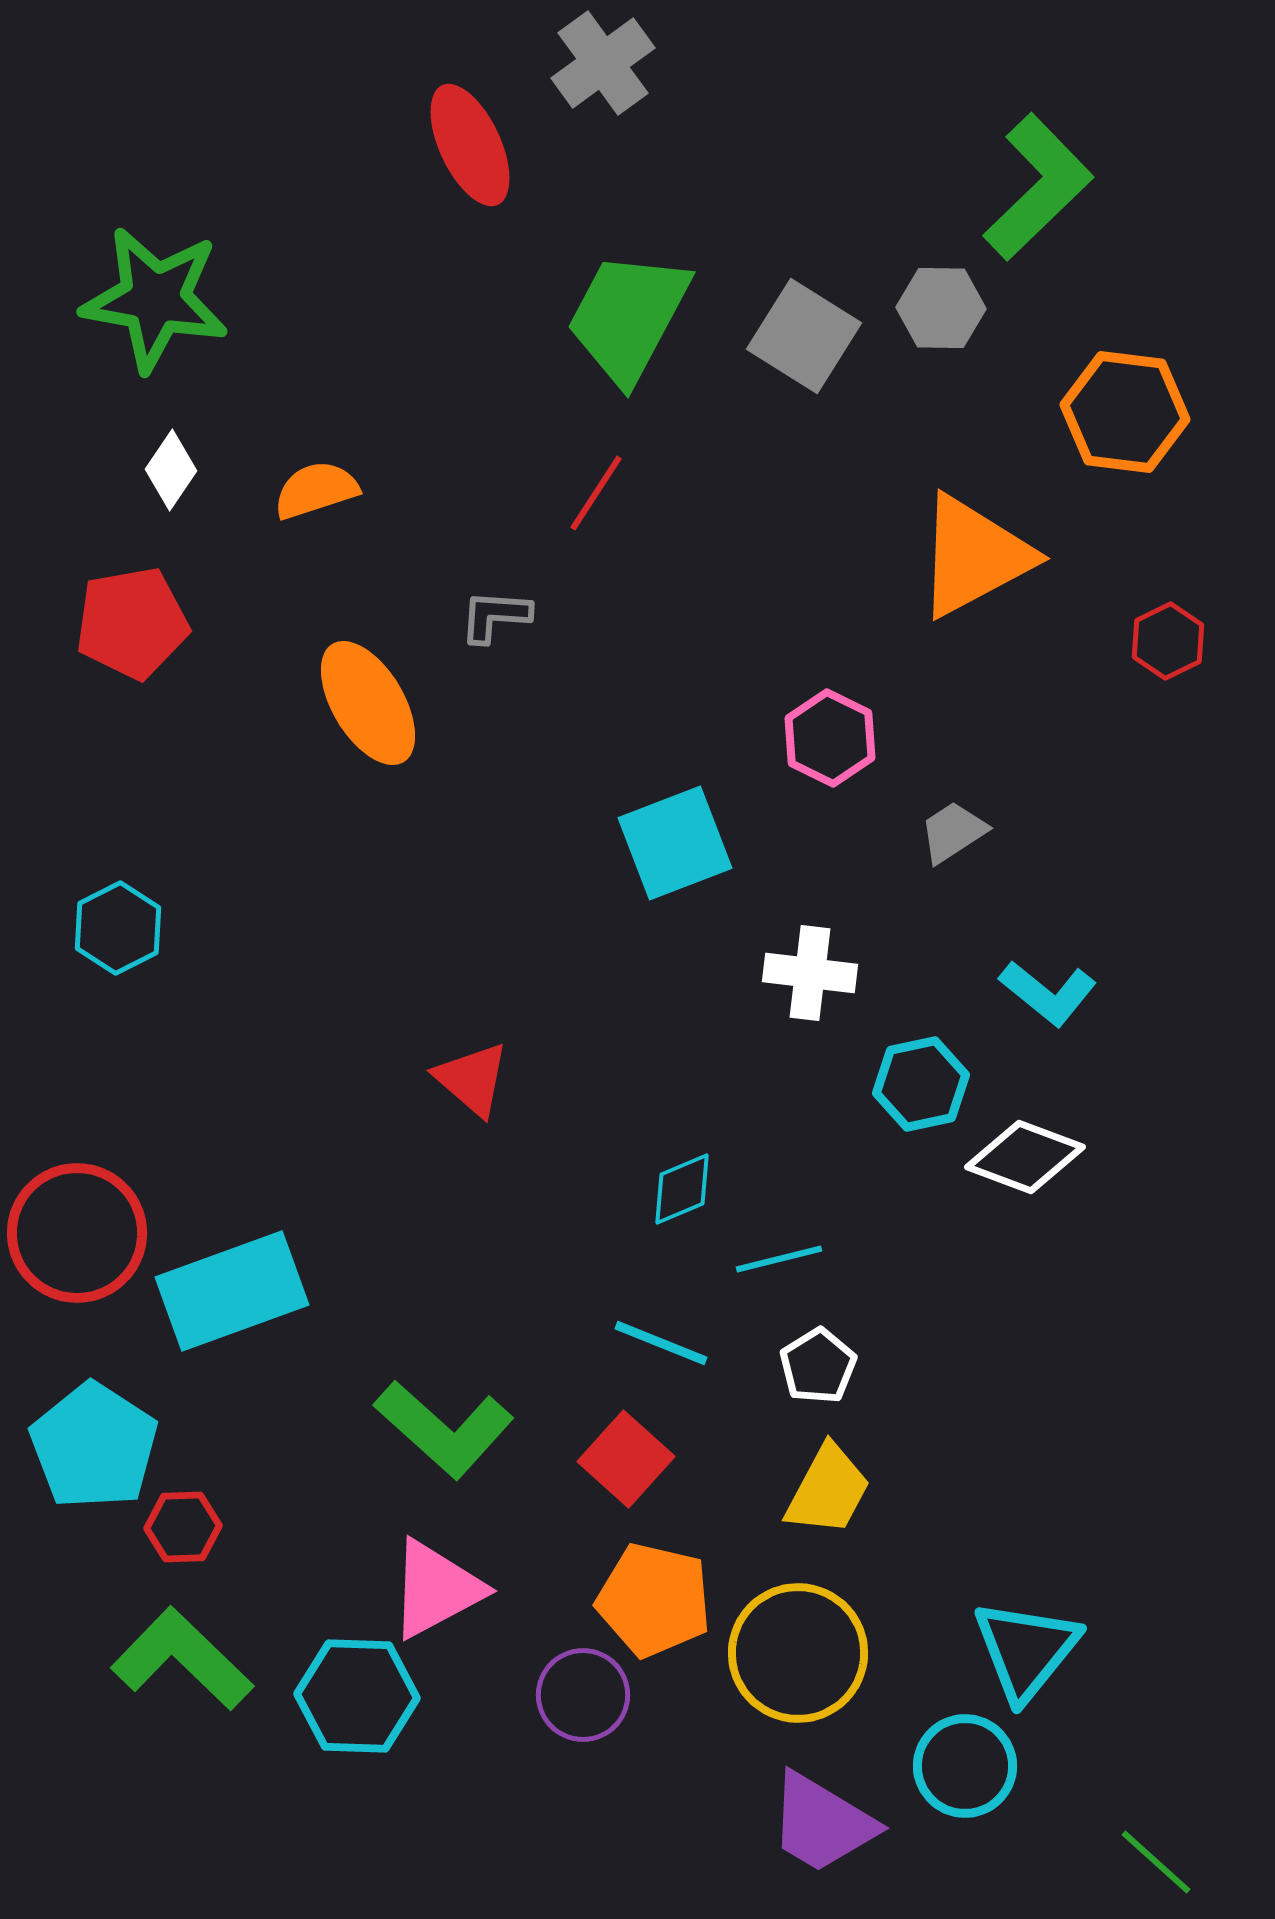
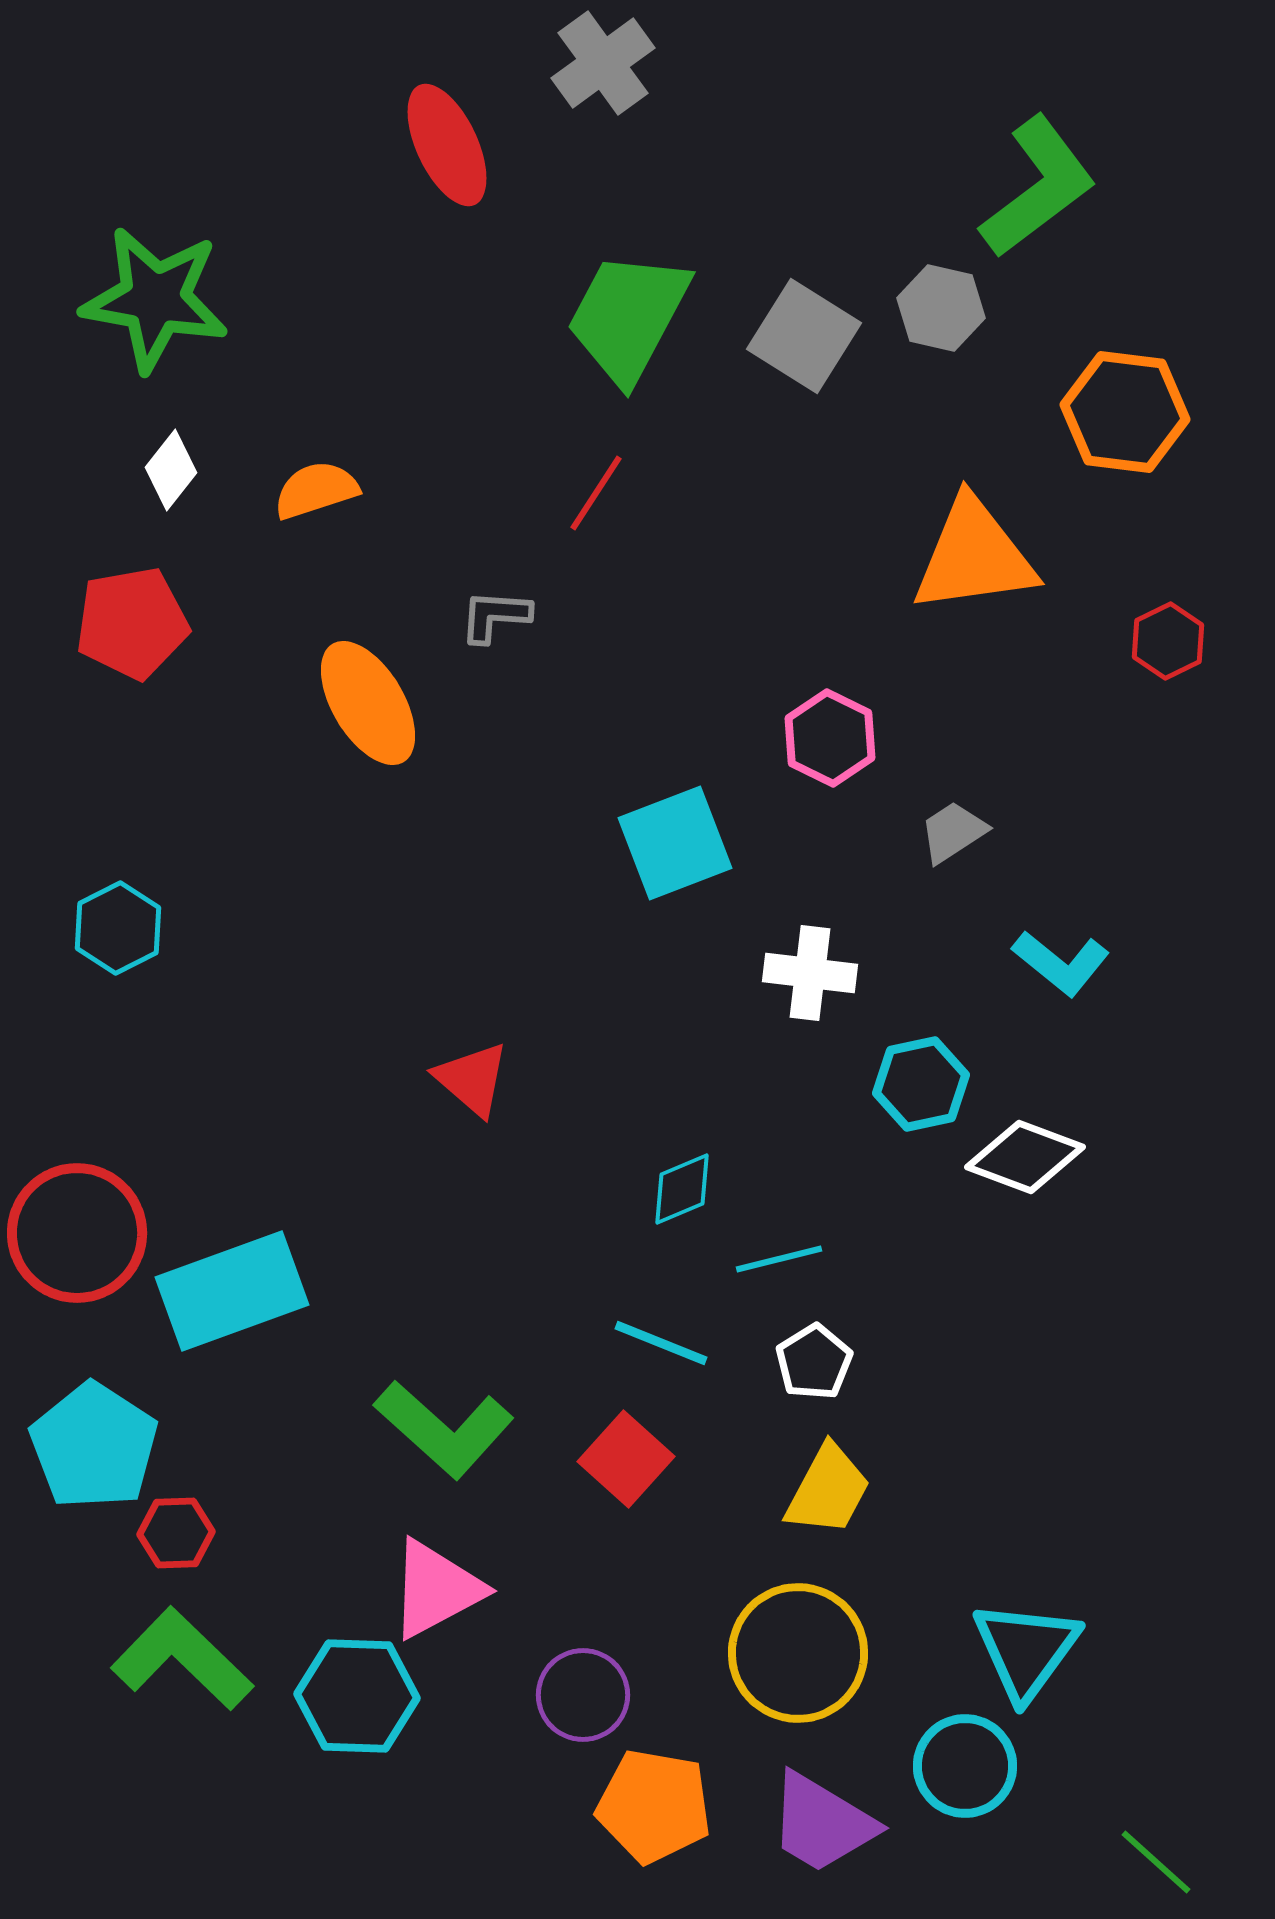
red ellipse at (470, 145): moved 23 px left
green L-shape at (1038, 187): rotated 7 degrees clockwise
gray hexagon at (941, 308): rotated 12 degrees clockwise
white diamond at (171, 470): rotated 4 degrees clockwise
orange triangle at (974, 556): rotated 20 degrees clockwise
cyan L-shape at (1048, 993): moved 13 px right, 30 px up
white pentagon at (818, 1366): moved 4 px left, 4 px up
red hexagon at (183, 1527): moved 7 px left, 6 px down
orange pentagon at (654, 1600): moved 206 px down; rotated 3 degrees counterclockwise
cyan triangle at (1026, 1650): rotated 3 degrees counterclockwise
